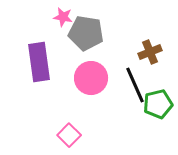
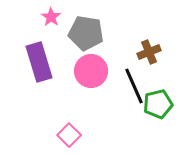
pink star: moved 12 px left; rotated 24 degrees clockwise
brown cross: moved 1 px left
purple rectangle: rotated 9 degrees counterclockwise
pink circle: moved 7 px up
black line: moved 1 px left, 1 px down
